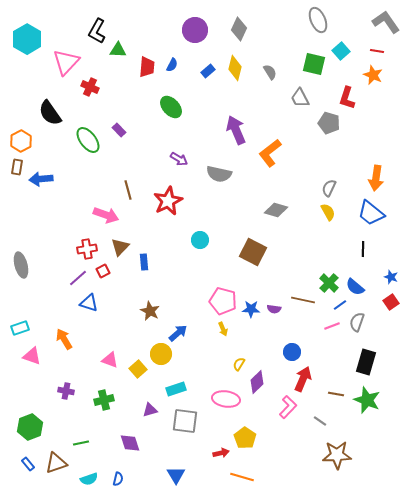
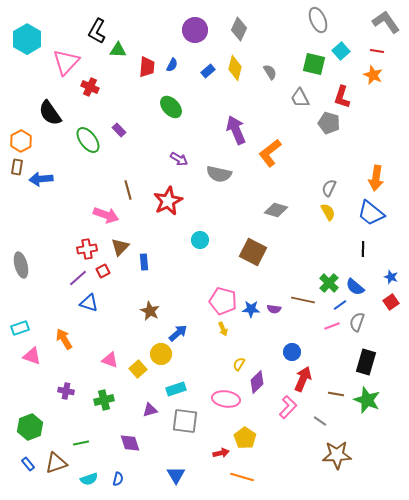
red L-shape at (347, 98): moved 5 px left, 1 px up
